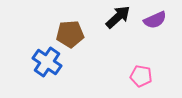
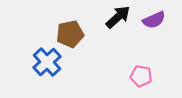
purple semicircle: moved 1 px left
brown pentagon: rotated 8 degrees counterclockwise
blue cross: rotated 12 degrees clockwise
